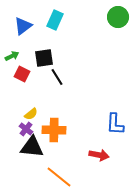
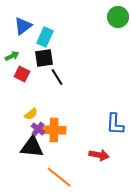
cyan rectangle: moved 10 px left, 17 px down
purple cross: moved 12 px right
